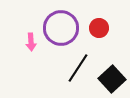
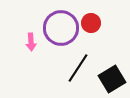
red circle: moved 8 px left, 5 px up
black square: rotated 12 degrees clockwise
